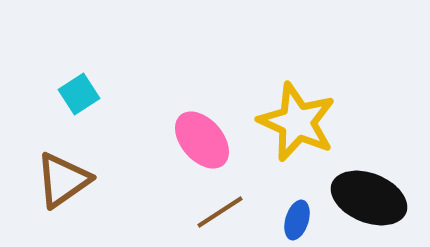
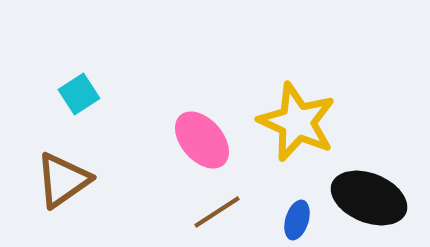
brown line: moved 3 px left
